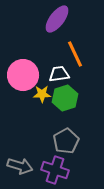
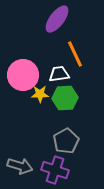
yellow star: moved 2 px left
green hexagon: rotated 15 degrees clockwise
